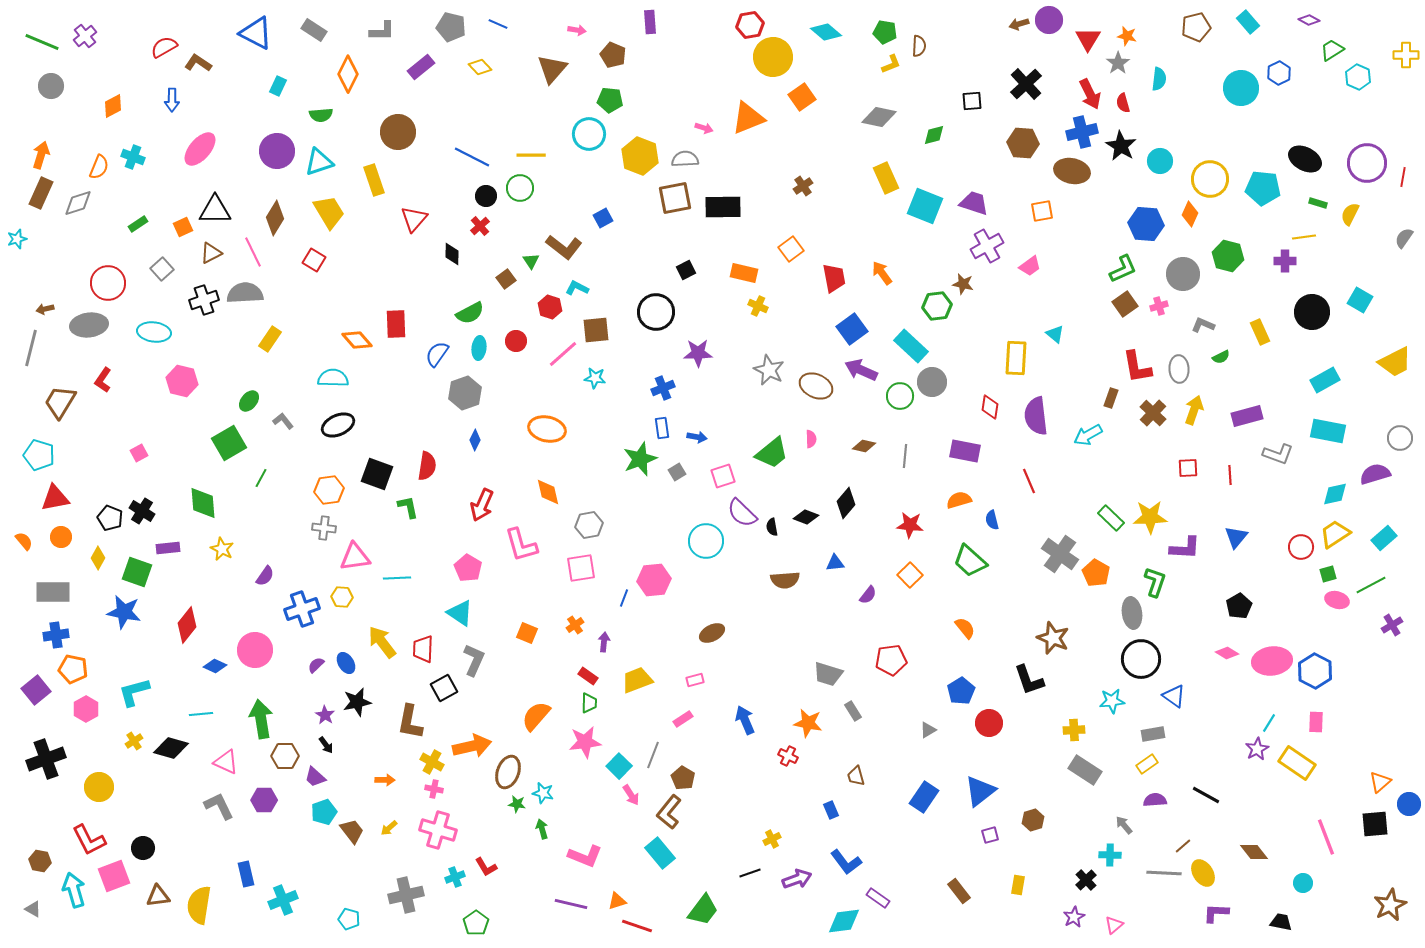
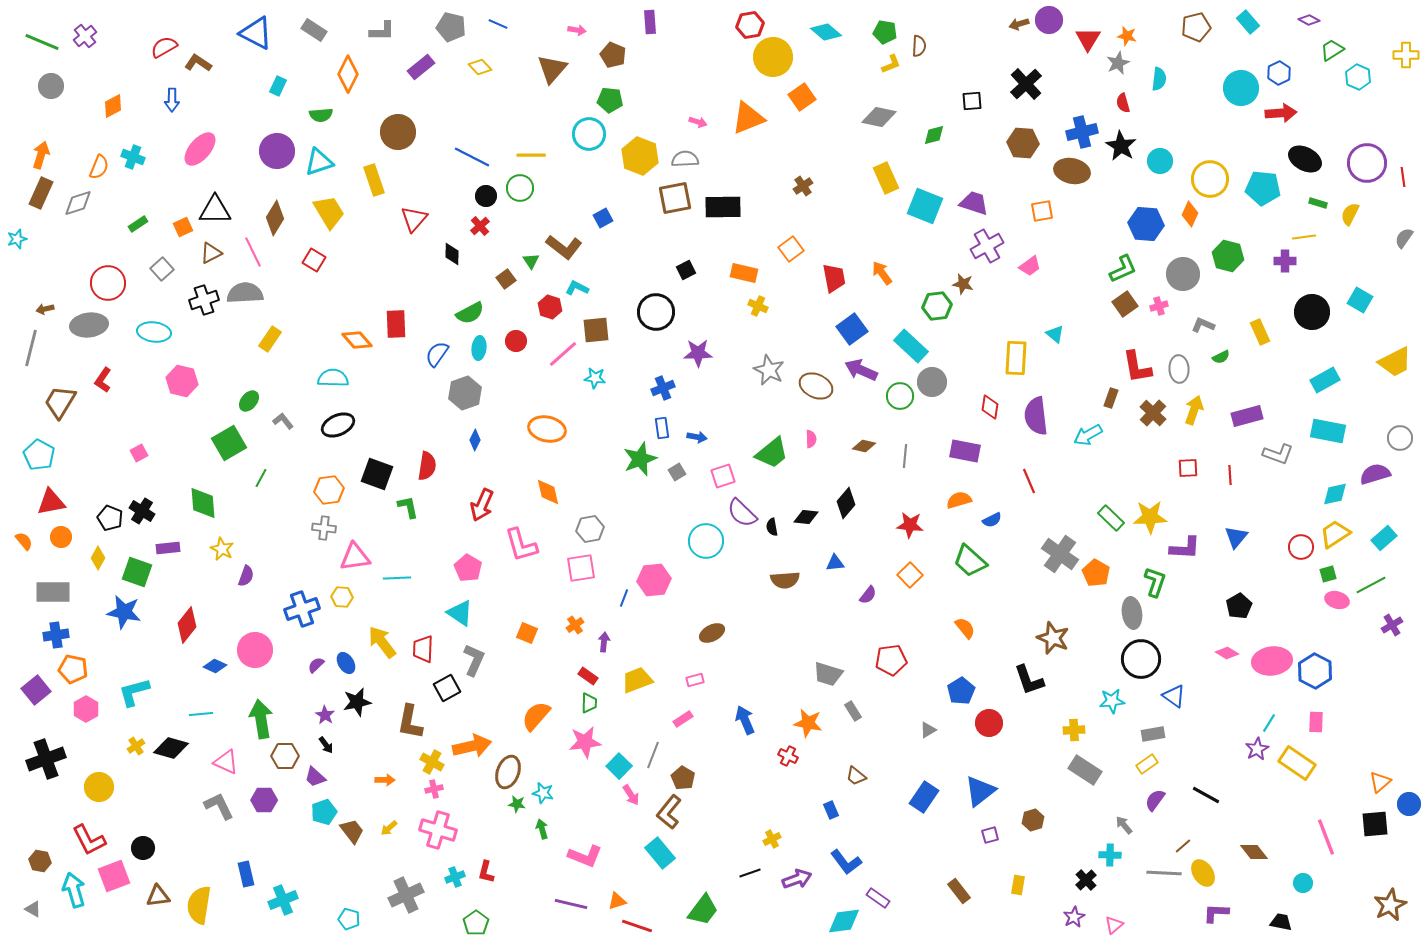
gray star at (1118, 63): rotated 10 degrees clockwise
red arrow at (1090, 94): moved 191 px right, 19 px down; rotated 68 degrees counterclockwise
pink arrow at (704, 128): moved 6 px left, 6 px up
red line at (1403, 177): rotated 18 degrees counterclockwise
cyan pentagon at (39, 455): rotated 12 degrees clockwise
red triangle at (55, 498): moved 4 px left, 4 px down
black diamond at (806, 517): rotated 15 degrees counterclockwise
blue semicircle at (992, 520): rotated 102 degrees counterclockwise
gray hexagon at (589, 525): moved 1 px right, 4 px down
purple semicircle at (265, 576): moved 19 px left; rotated 15 degrees counterclockwise
black square at (444, 688): moved 3 px right
yellow cross at (134, 741): moved 2 px right, 5 px down
brown trapezoid at (856, 776): rotated 35 degrees counterclockwise
pink cross at (434, 789): rotated 24 degrees counterclockwise
purple semicircle at (1155, 800): rotated 50 degrees counterclockwise
red L-shape at (486, 867): moved 5 px down; rotated 45 degrees clockwise
gray cross at (406, 895): rotated 12 degrees counterclockwise
